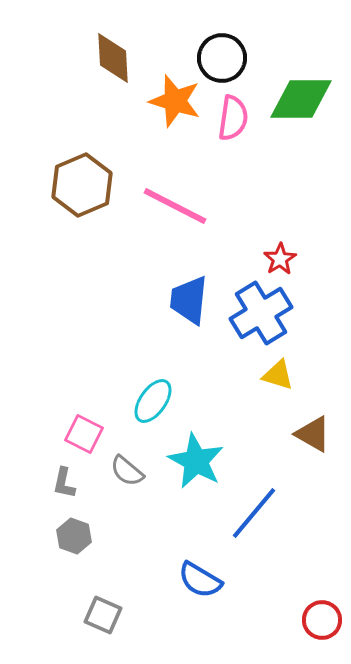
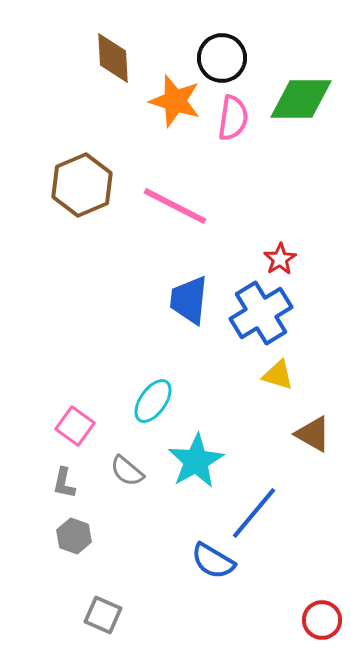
pink square: moved 9 px left, 8 px up; rotated 9 degrees clockwise
cyan star: rotated 14 degrees clockwise
blue semicircle: moved 13 px right, 19 px up
